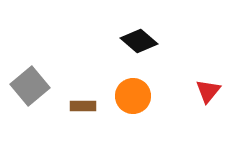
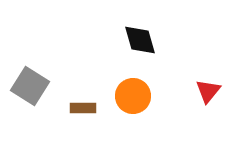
black diamond: moved 1 px right, 1 px up; rotated 33 degrees clockwise
gray square: rotated 18 degrees counterclockwise
brown rectangle: moved 2 px down
